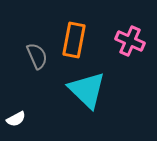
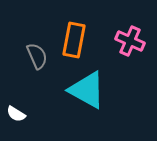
cyan triangle: rotated 15 degrees counterclockwise
white semicircle: moved 5 px up; rotated 60 degrees clockwise
